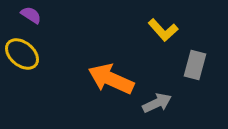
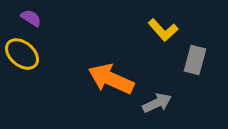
purple semicircle: moved 3 px down
gray rectangle: moved 5 px up
